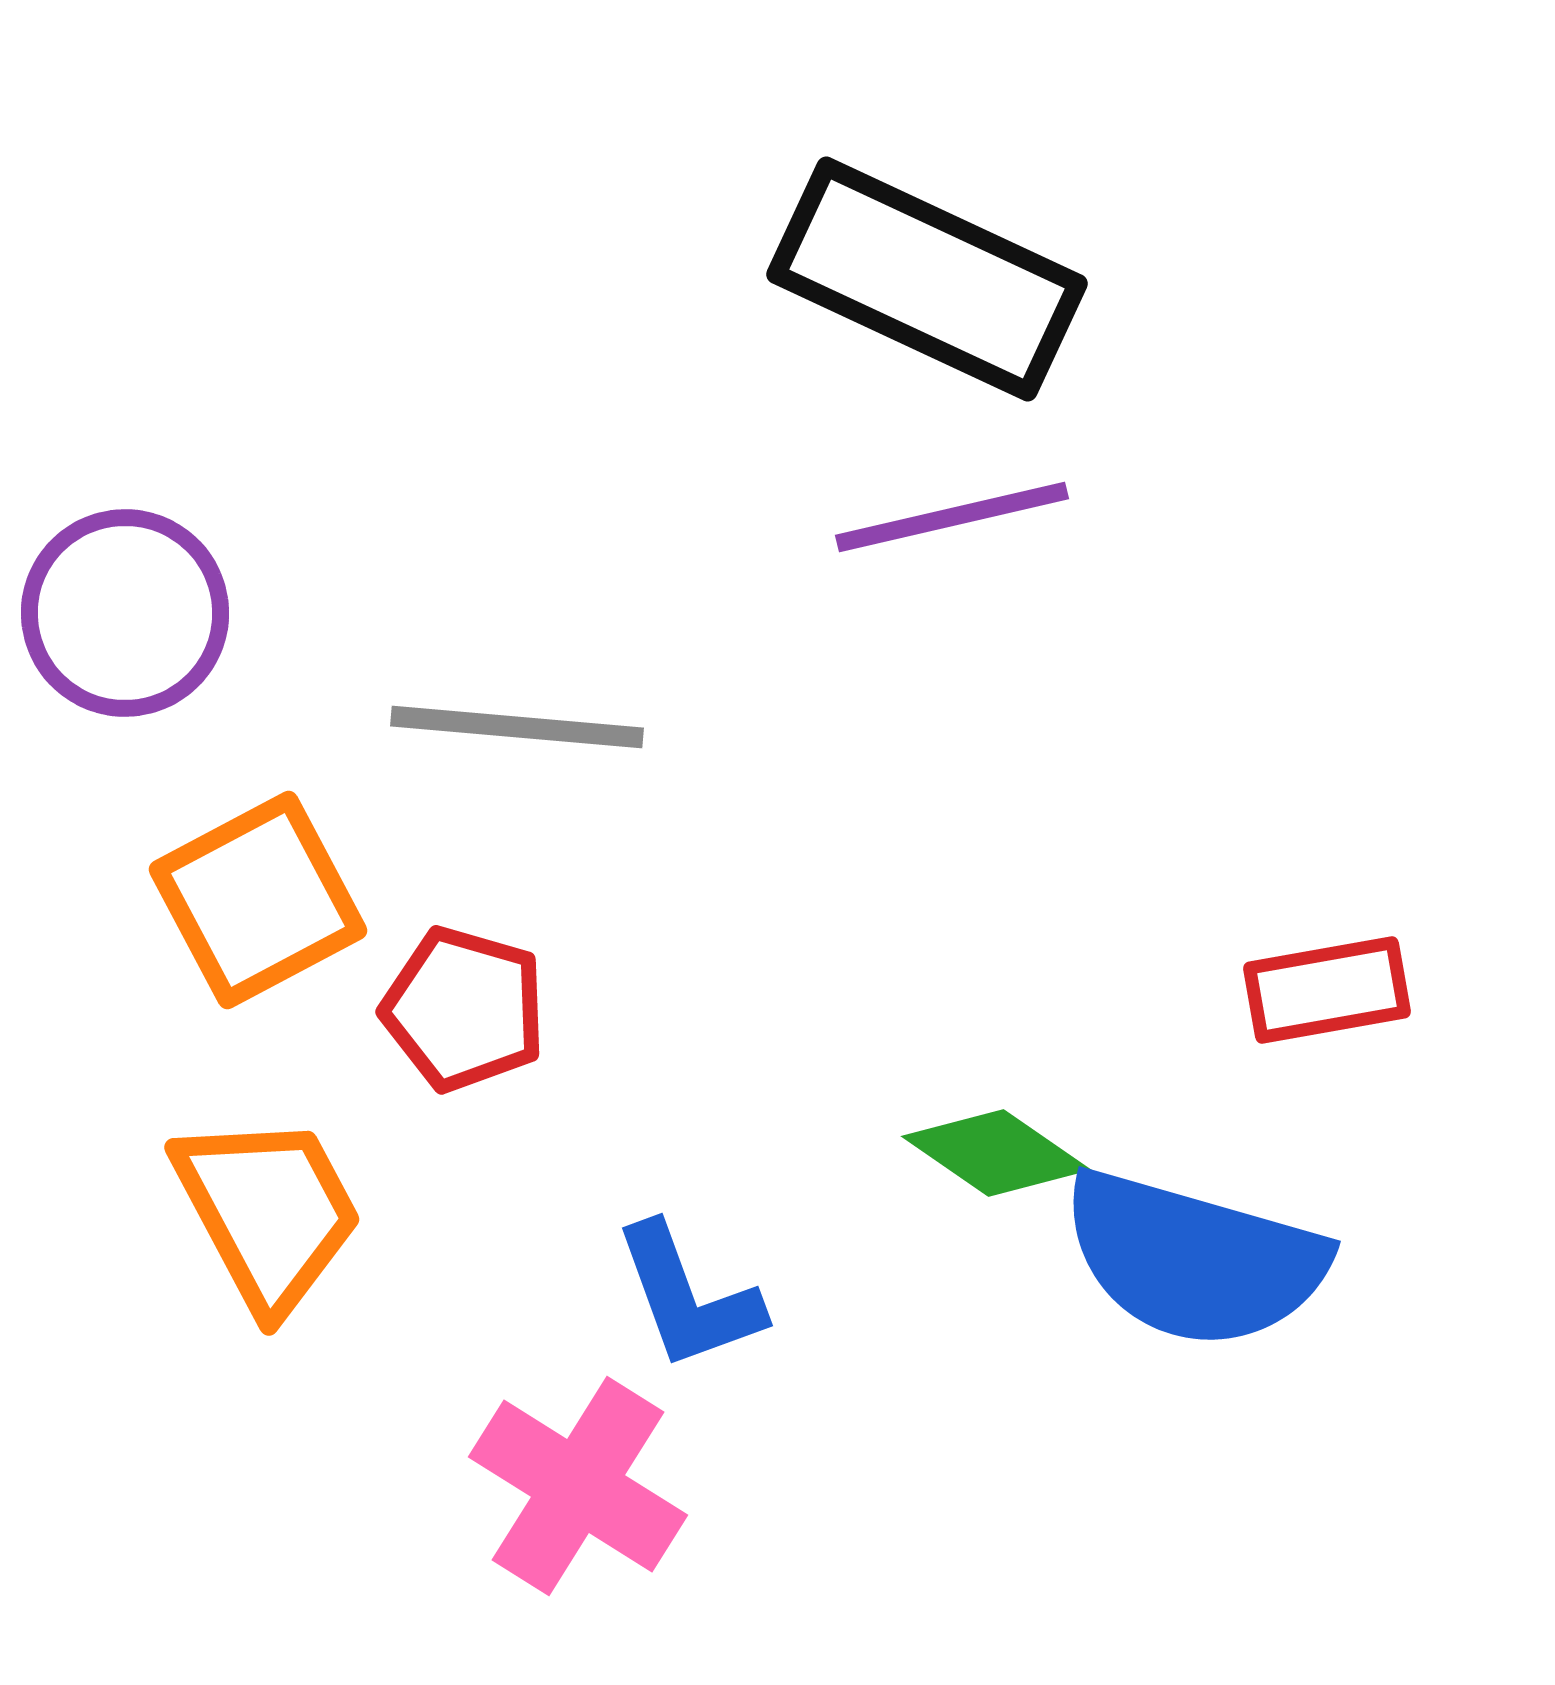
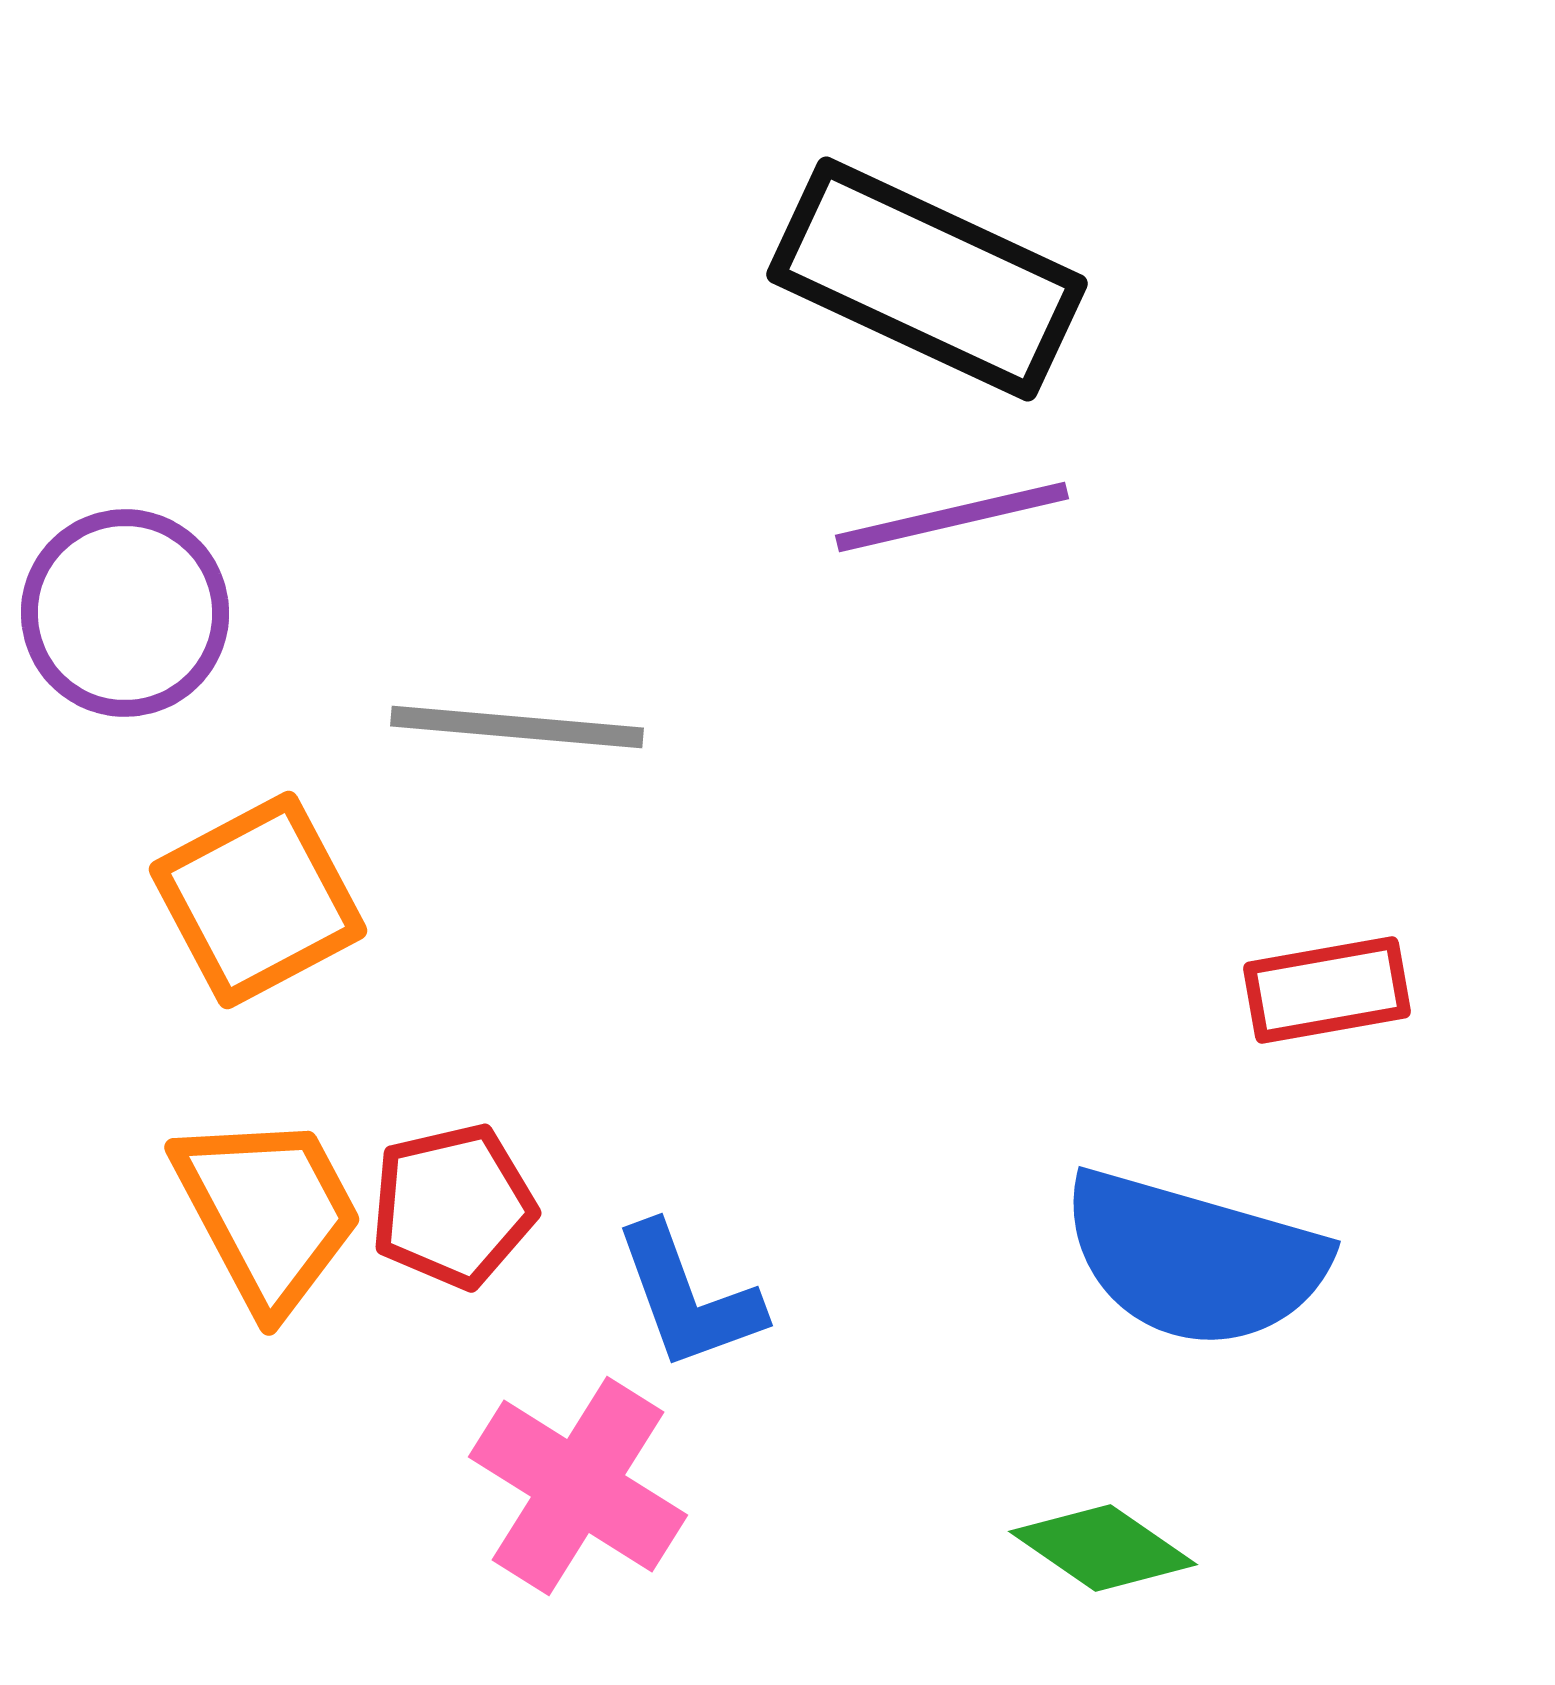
red pentagon: moved 11 px left, 197 px down; rotated 29 degrees counterclockwise
green diamond: moved 107 px right, 395 px down
